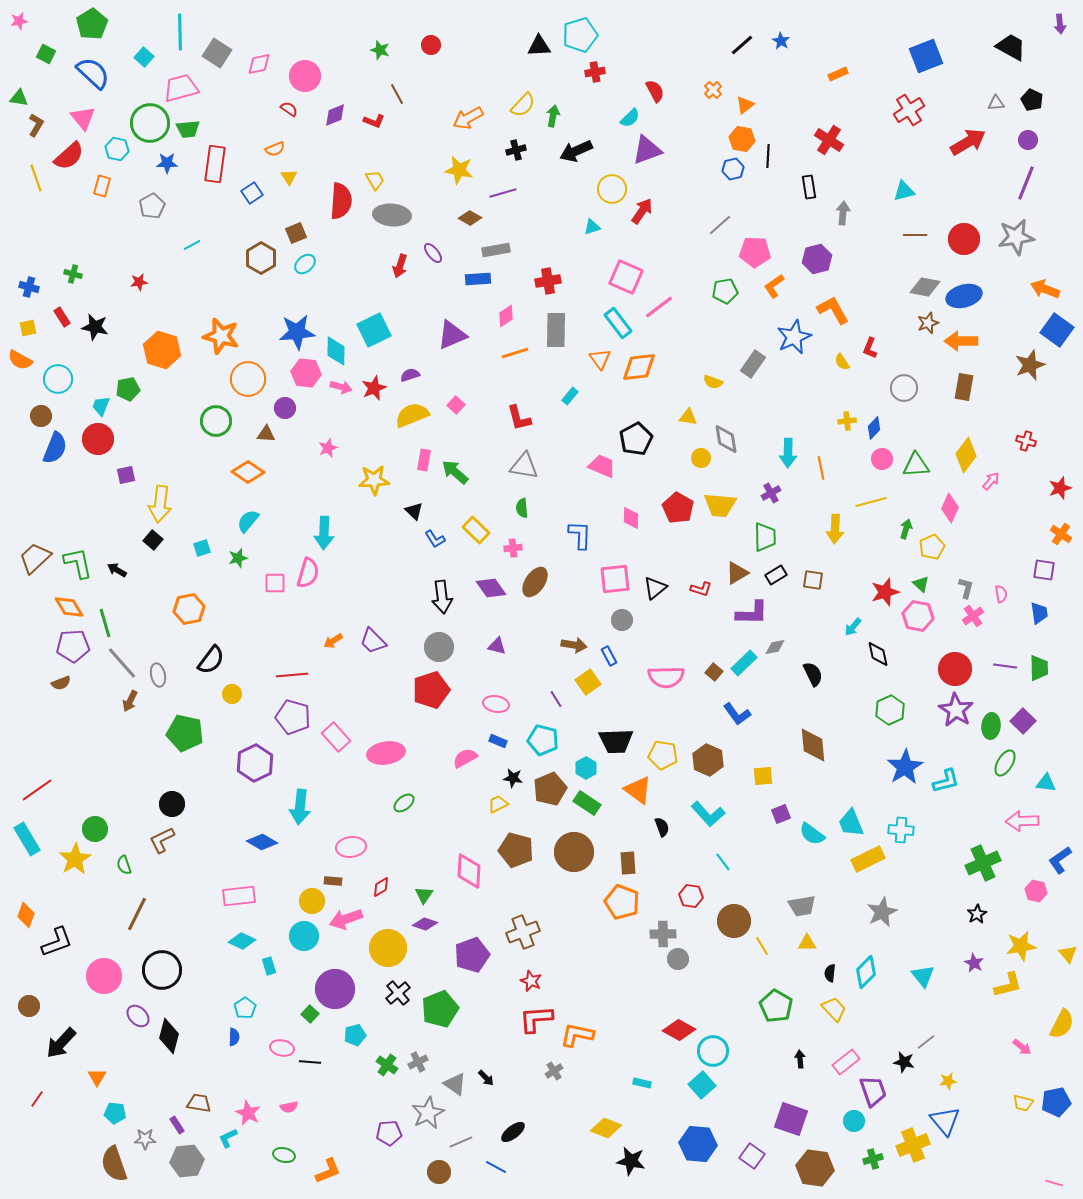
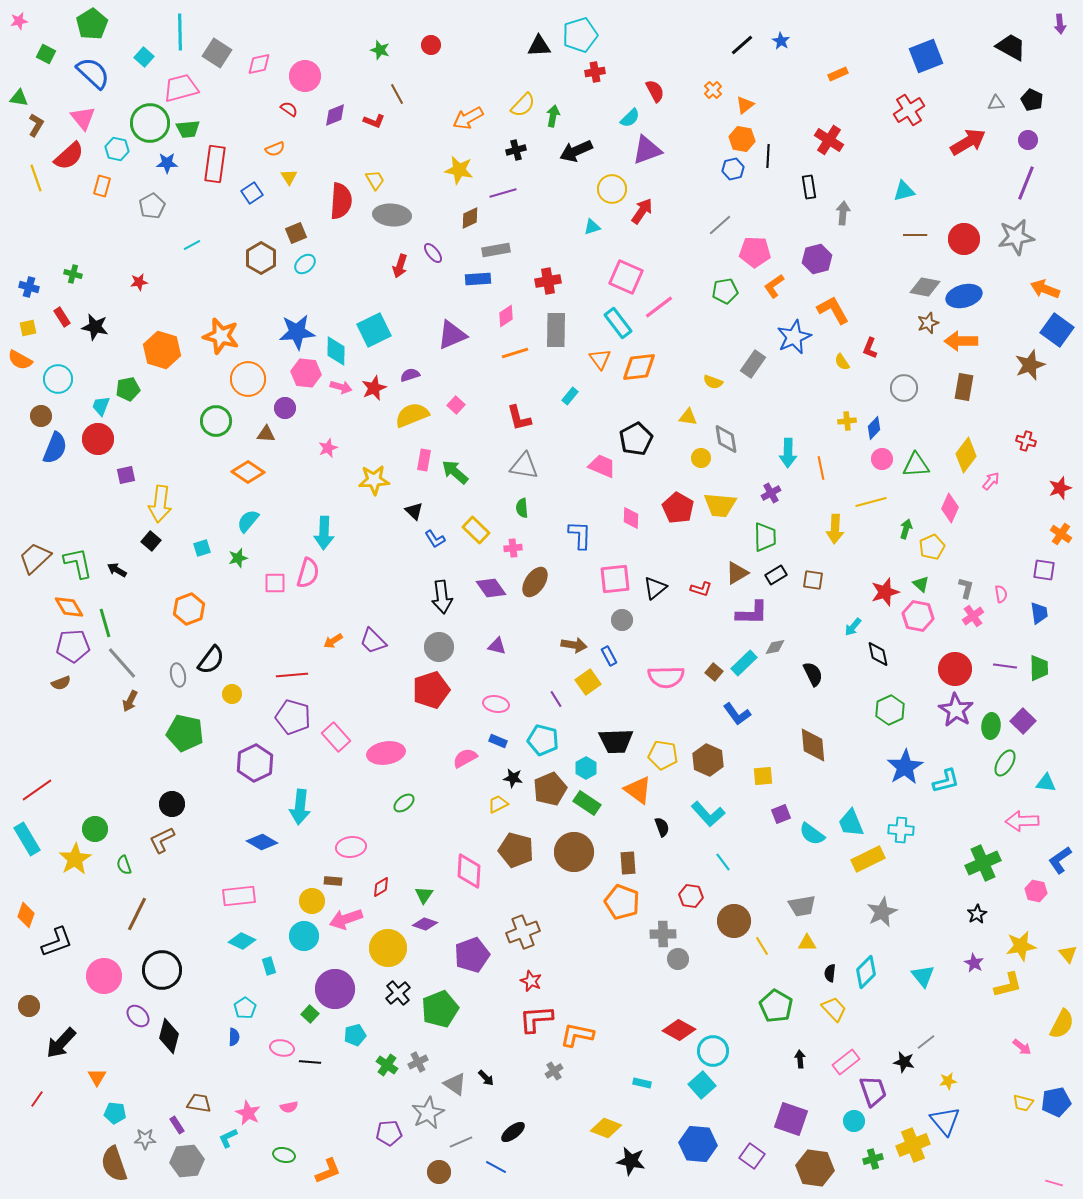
brown diamond at (470, 218): rotated 55 degrees counterclockwise
black square at (153, 540): moved 2 px left, 1 px down
orange hexagon at (189, 609): rotated 8 degrees counterclockwise
gray ellipse at (158, 675): moved 20 px right
